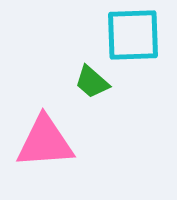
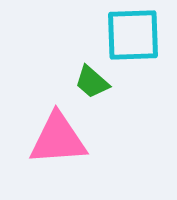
pink triangle: moved 13 px right, 3 px up
